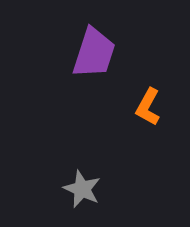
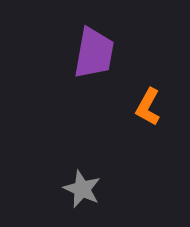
purple trapezoid: rotated 8 degrees counterclockwise
